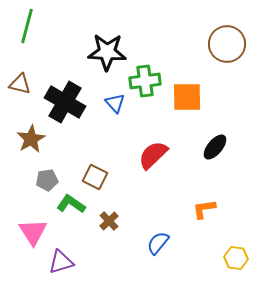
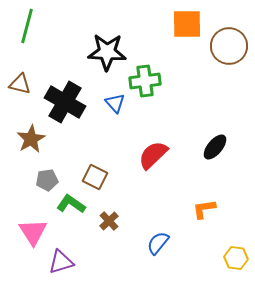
brown circle: moved 2 px right, 2 px down
orange square: moved 73 px up
